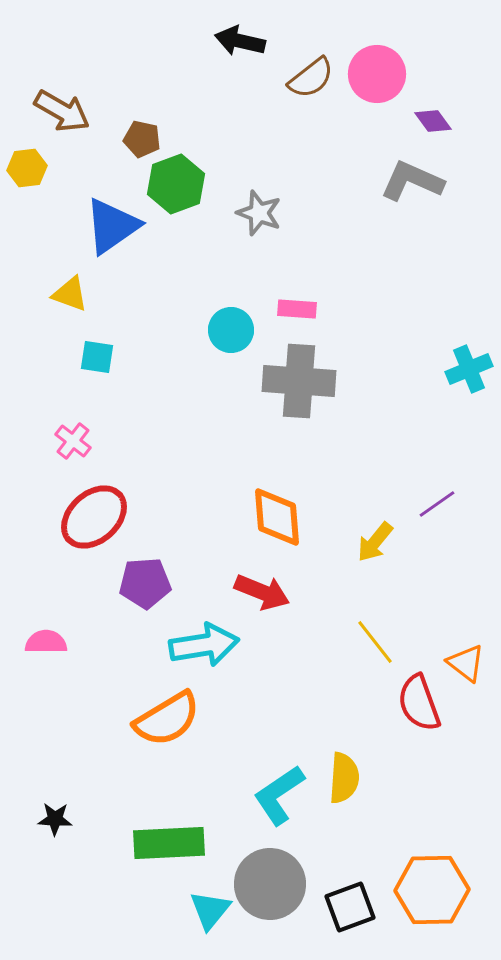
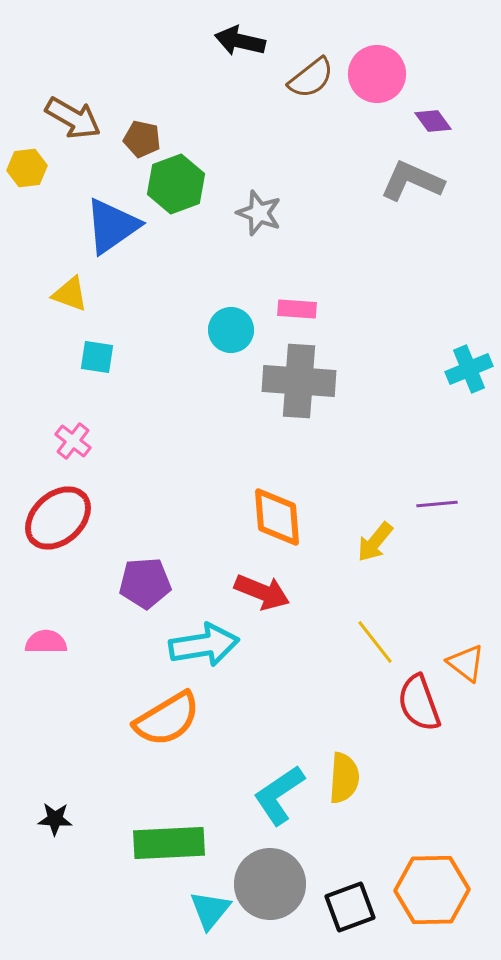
brown arrow: moved 11 px right, 7 px down
purple line: rotated 30 degrees clockwise
red ellipse: moved 36 px left, 1 px down
